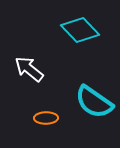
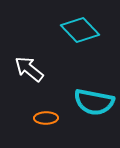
cyan semicircle: rotated 24 degrees counterclockwise
